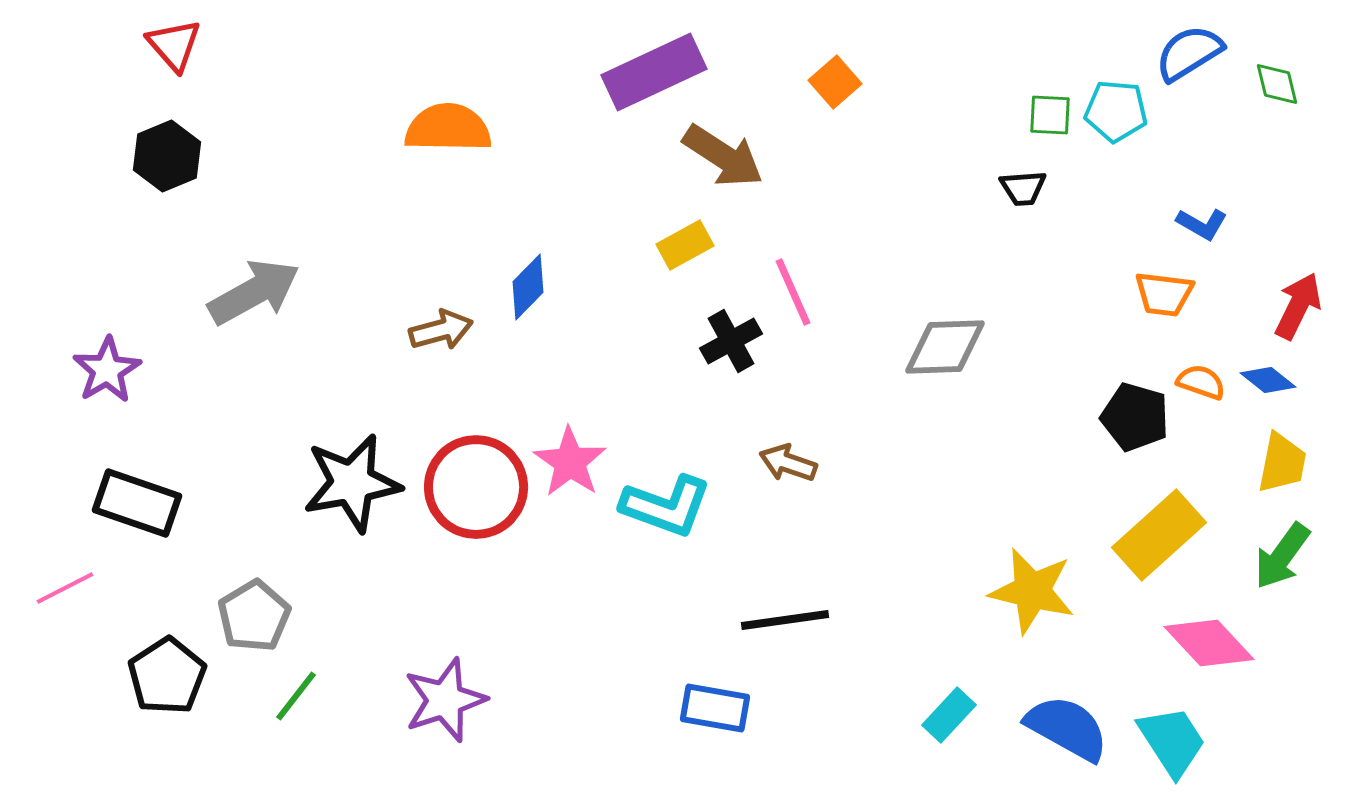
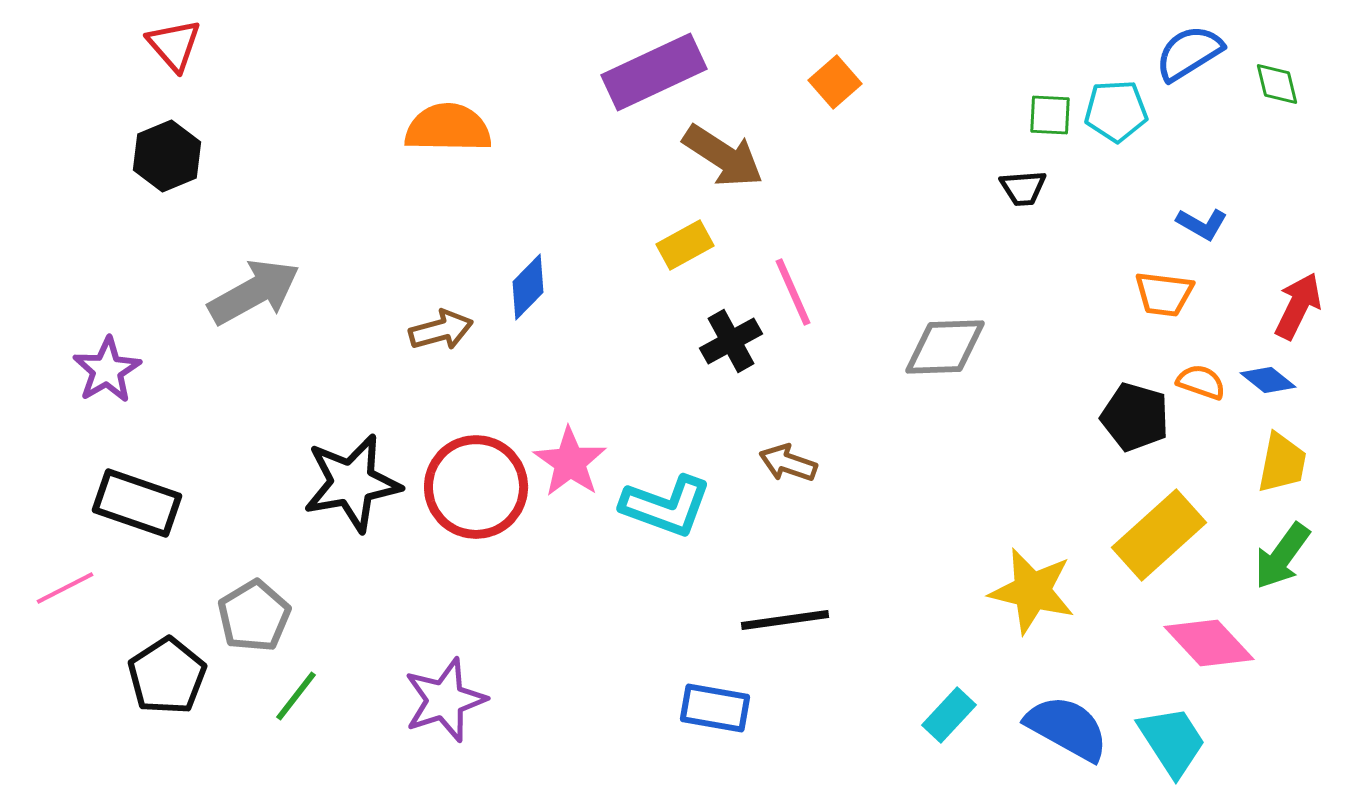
cyan pentagon at (1116, 111): rotated 8 degrees counterclockwise
